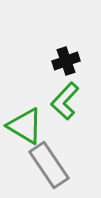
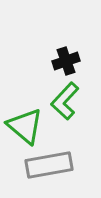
green triangle: rotated 9 degrees clockwise
gray rectangle: rotated 66 degrees counterclockwise
